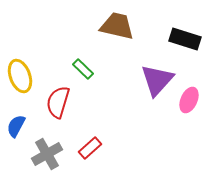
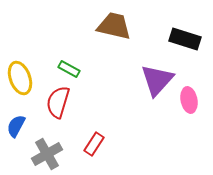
brown trapezoid: moved 3 px left
green rectangle: moved 14 px left; rotated 15 degrees counterclockwise
yellow ellipse: moved 2 px down
pink ellipse: rotated 35 degrees counterclockwise
red rectangle: moved 4 px right, 4 px up; rotated 15 degrees counterclockwise
